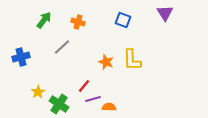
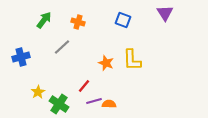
orange star: moved 1 px down
purple line: moved 1 px right, 2 px down
orange semicircle: moved 3 px up
